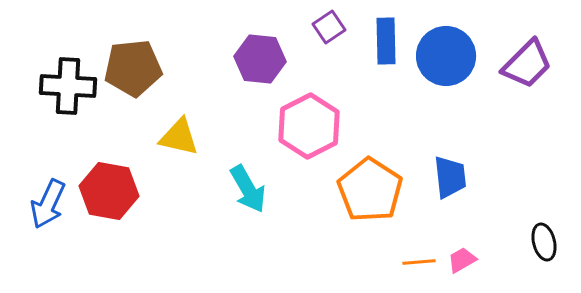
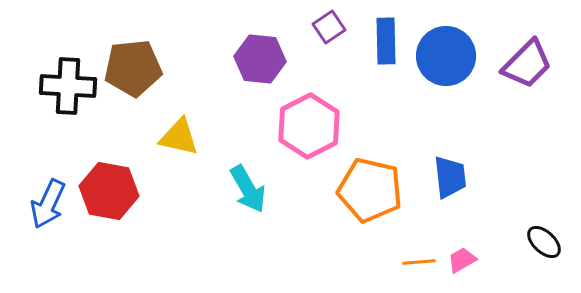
orange pentagon: rotated 20 degrees counterclockwise
black ellipse: rotated 33 degrees counterclockwise
